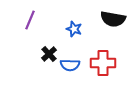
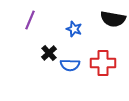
black cross: moved 1 px up
